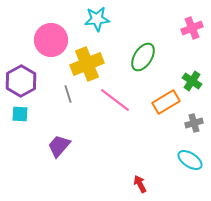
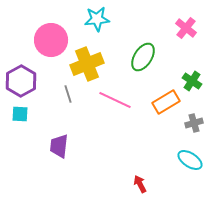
pink cross: moved 6 px left; rotated 30 degrees counterclockwise
pink line: rotated 12 degrees counterclockwise
purple trapezoid: rotated 35 degrees counterclockwise
